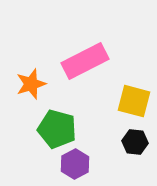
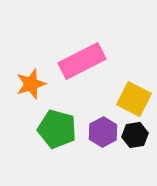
pink rectangle: moved 3 px left
yellow square: moved 2 px up; rotated 12 degrees clockwise
black hexagon: moved 7 px up; rotated 15 degrees counterclockwise
purple hexagon: moved 28 px right, 32 px up
